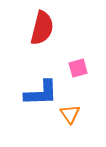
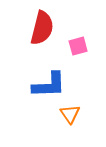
pink square: moved 22 px up
blue L-shape: moved 8 px right, 8 px up
